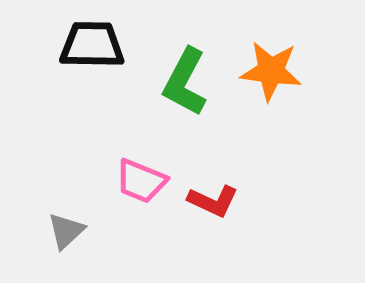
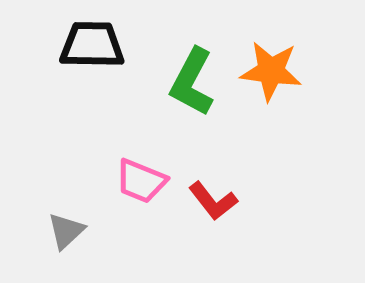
green L-shape: moved 7 px right
red L-shape: rotated 27 degrees clockwise
